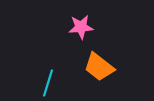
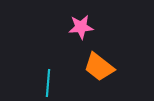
cyan line: rotated 12 degrees counterclockwise
